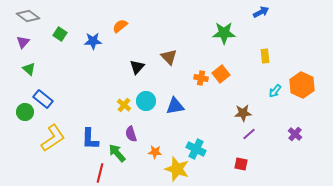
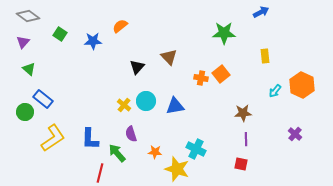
purple line: moved 3 px left, 5 px down; rotated 48 degrees counterclockwise
